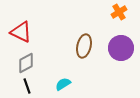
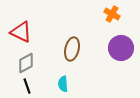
orange cross: moved 7 px left, 2 px down; rotated 28 degrees counterclockwise
brown ellipse: moved 12 px left, 3 px down
cyan semicircle: rotated 63 degrees counterclockwise
